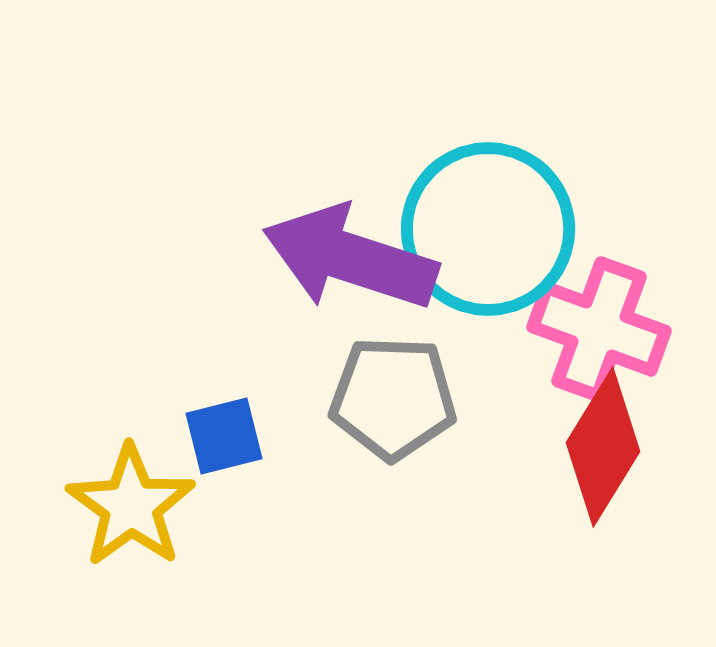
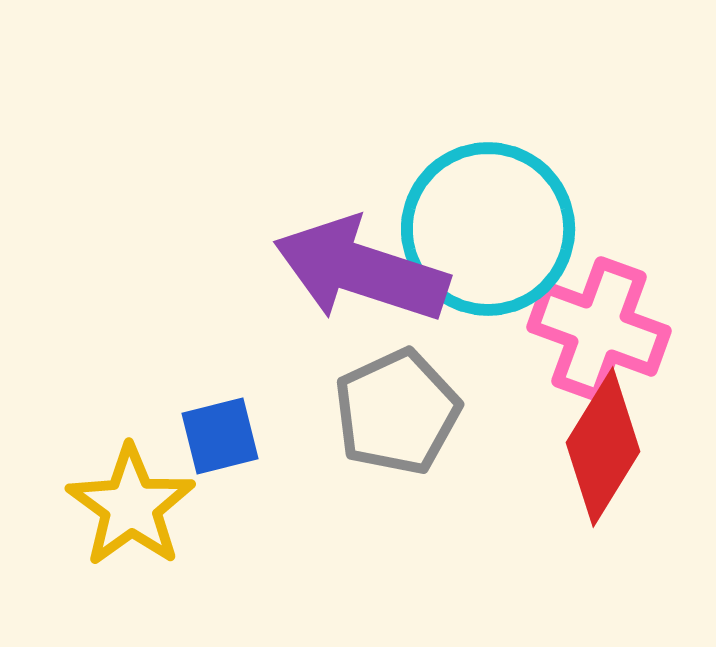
purple arrow: moved 11 px right, 12 px down
gray pentagon: moved 4 px right, 14 px down; rotated 27 degrees counterclockwise
blue square: moved 4 px left
